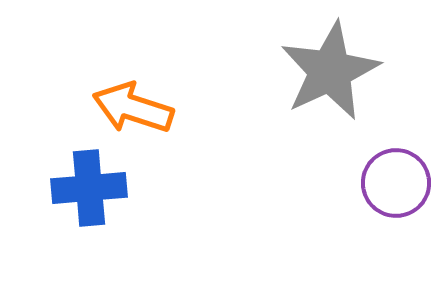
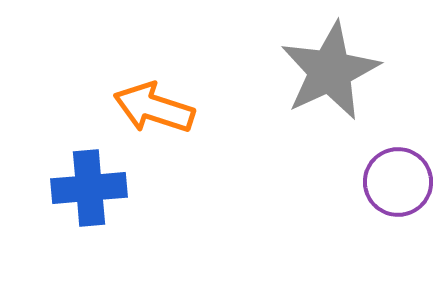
orange arrow: moved 21 px right
purple circle: moved 2 px right, 1 px up
